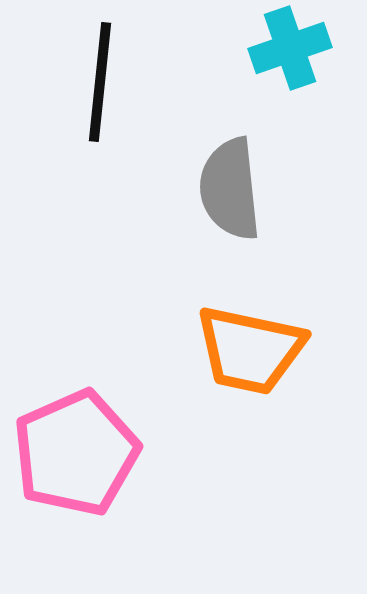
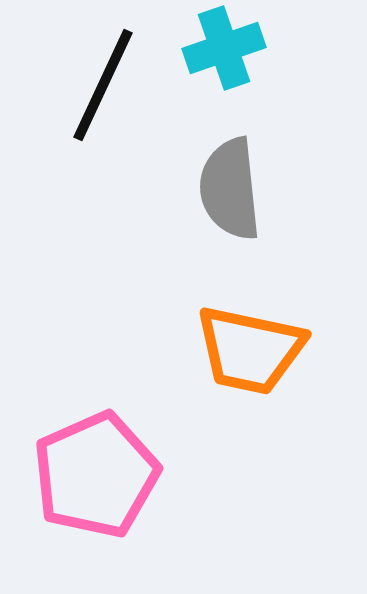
cyan cross: moved 66 px left
black line: moved 3 px right, 3 px down; rotated 19 degrees clockwise
pink pentagon: moved 20 px right, 22 px down
